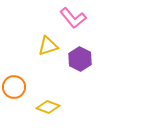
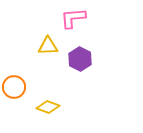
pink L-shape: rotated 124 degrees clockwise
yellow triangle: rotated 15 degrees clockwise
